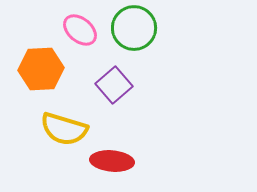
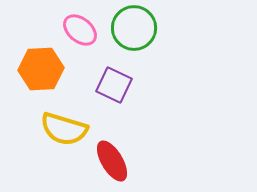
purple square: rotated 24 degrees counterclockwise
red ellipse: rotated 54 degrees clockwise
